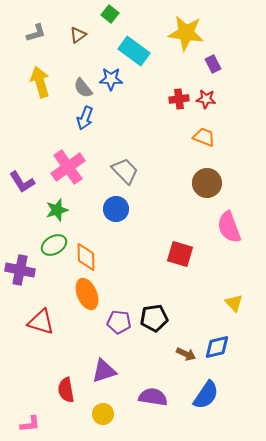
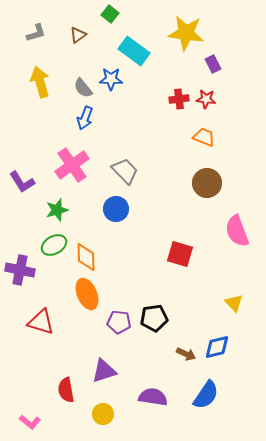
pink cross: moved 4 px right, 2 px up
pink semicircle: moved 8 px right, 4 px down
pink L-shape: moved 2 px up; rotated 45 degrees clockwise
